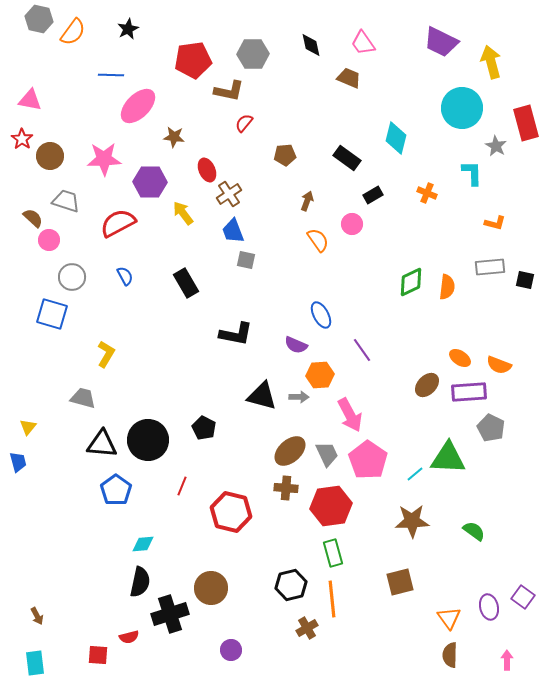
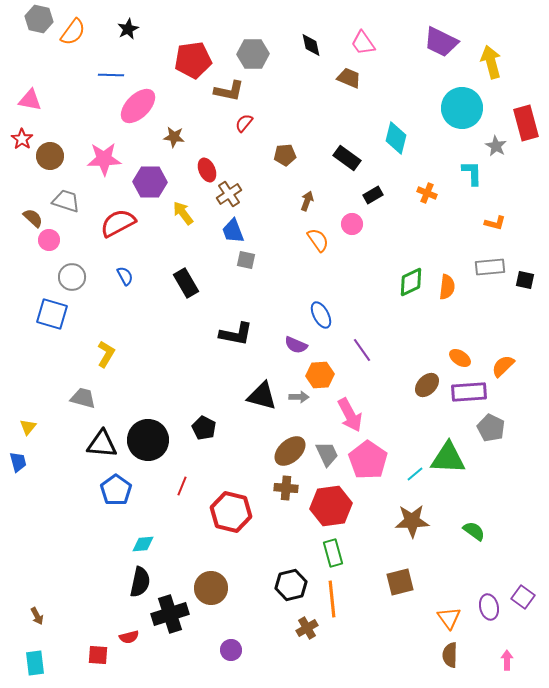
orange semicircle at (499, 365): moved 4 px right, 1 px down; rotated 115 degrees clockwise
